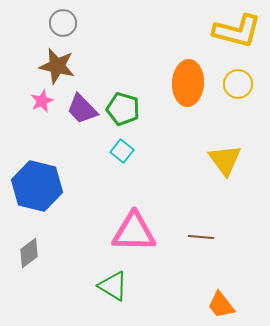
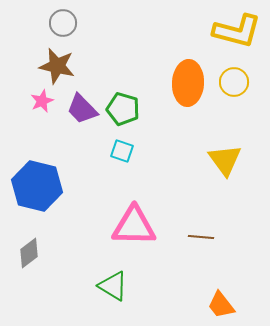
yellow circle: moved 4 px left, 2 px up
cyan square: rotated 20 degrees counterclockwise
pink triangle: moved 6 px up
